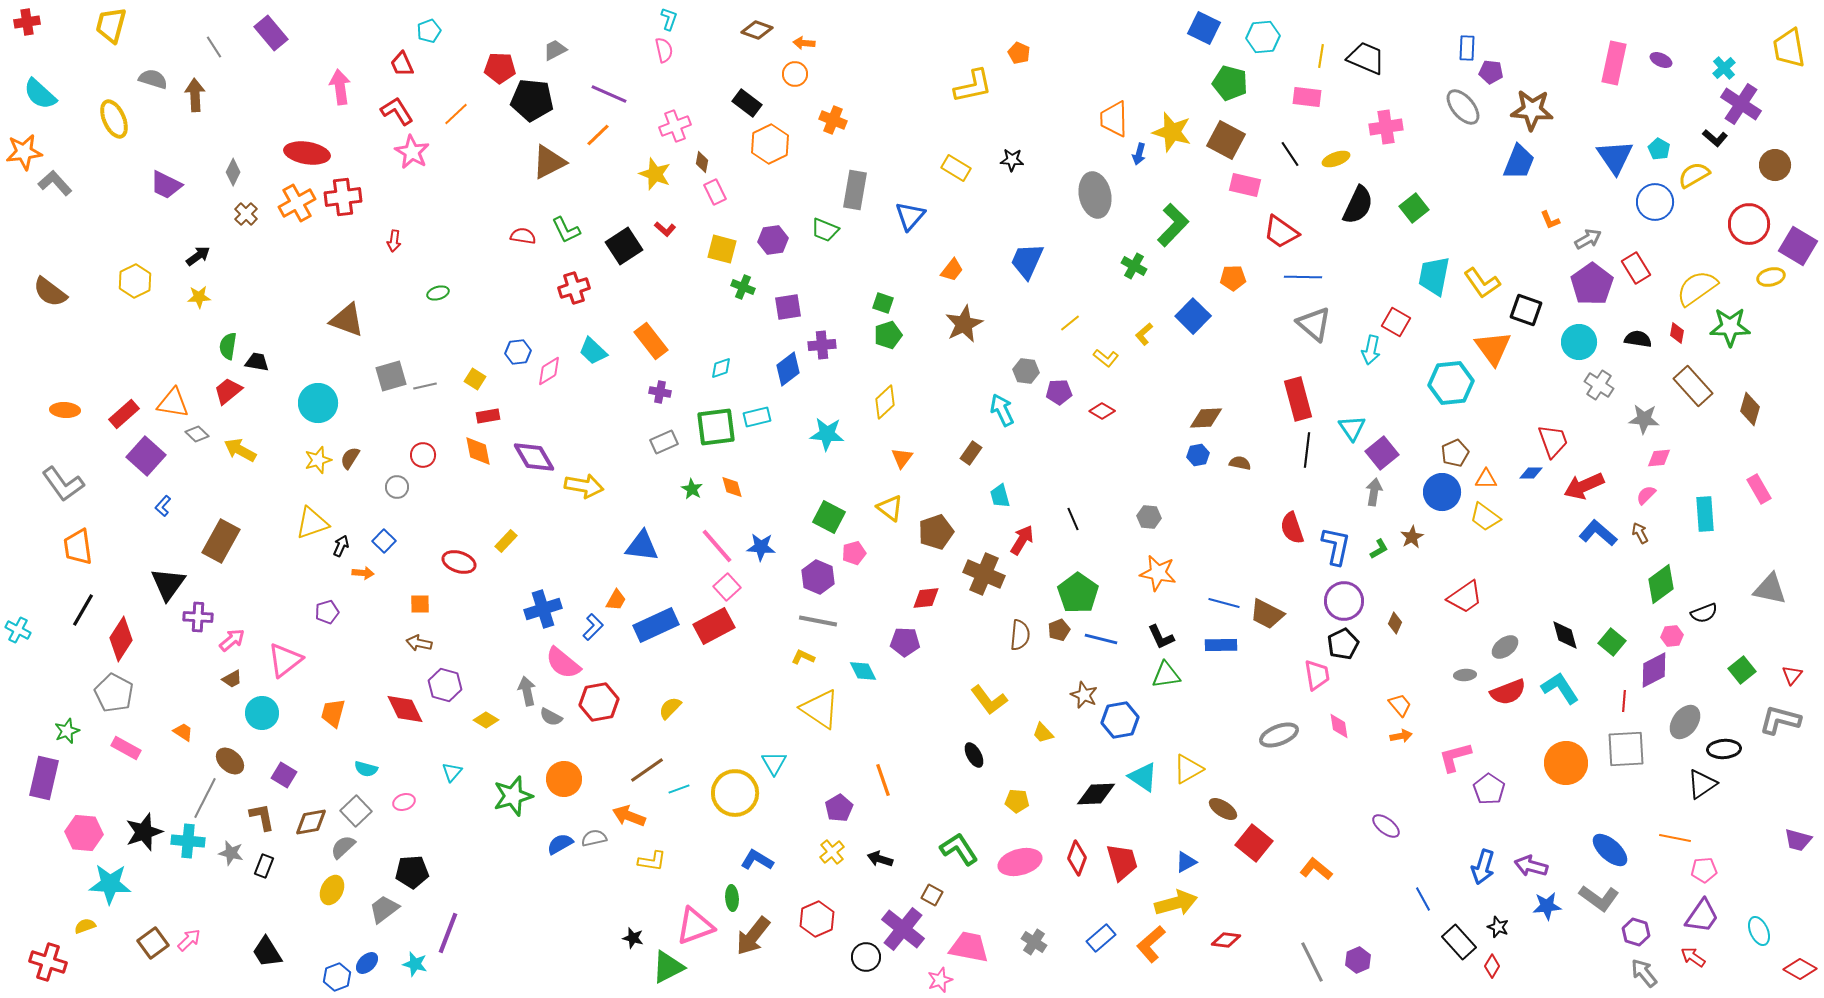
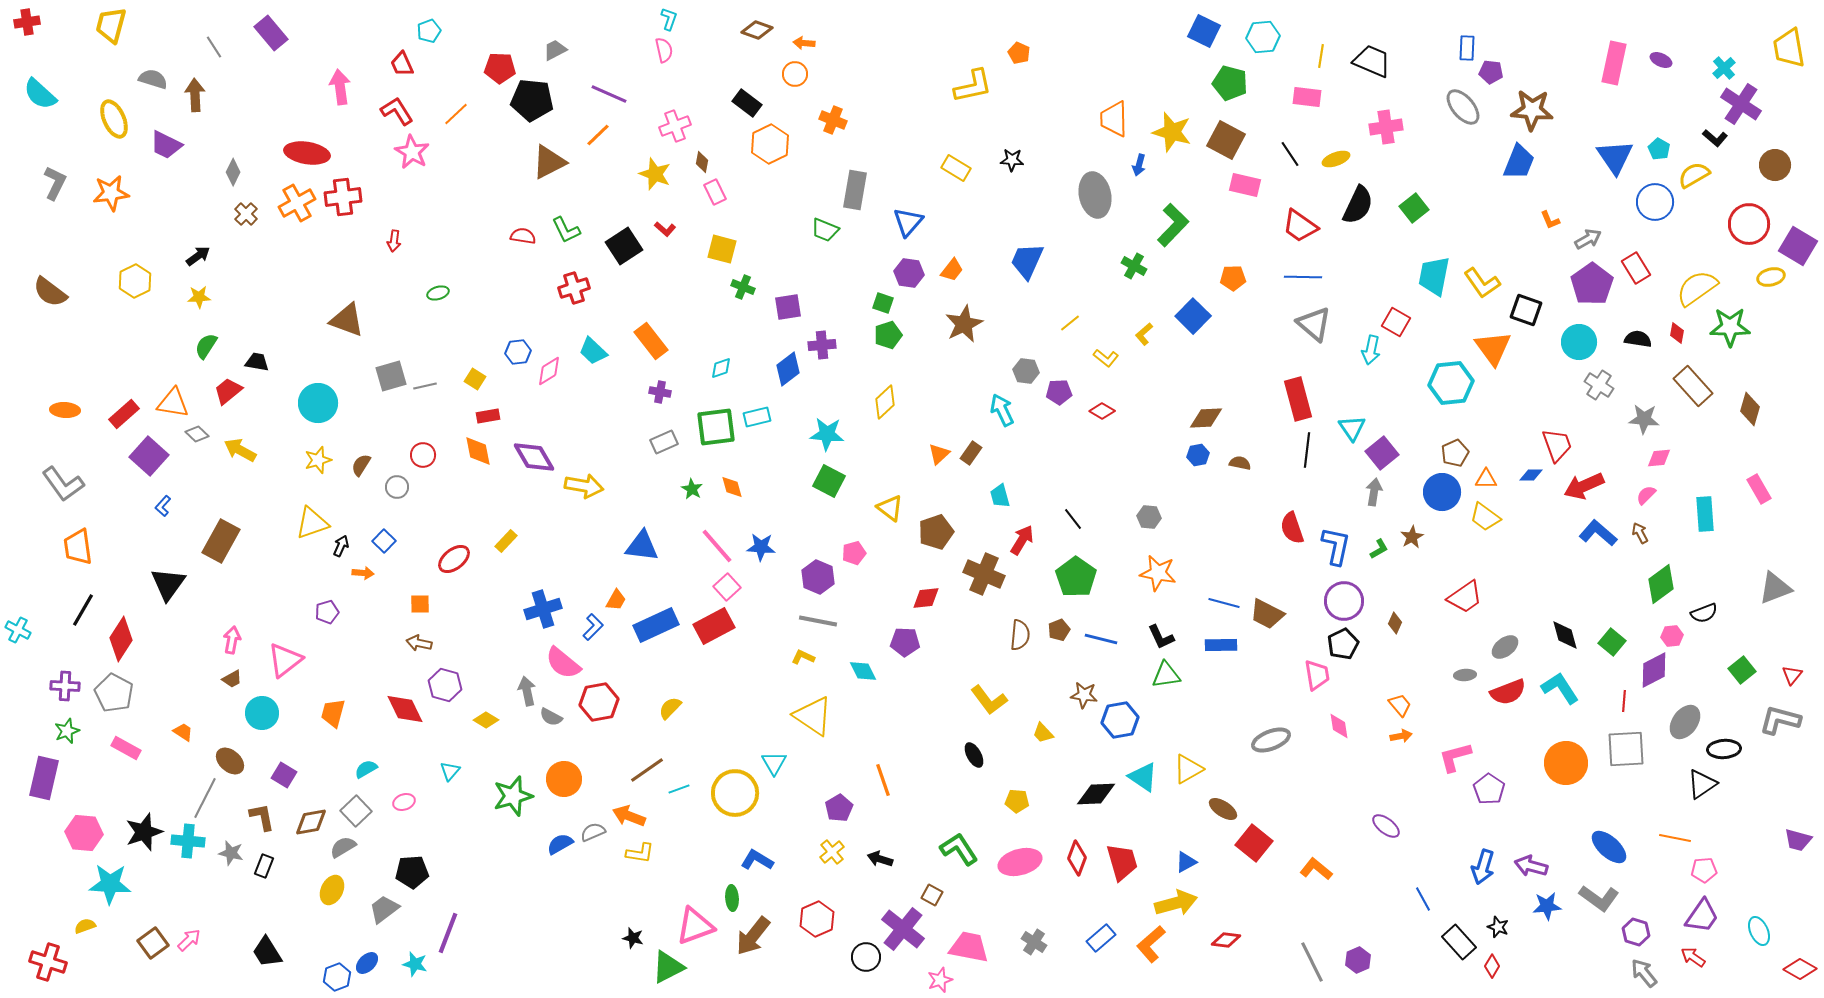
blue square at (1204, 28): moved 3 px down
black trapezoid at (1366, 58): moved 6 px right, 3 px down
orange star at (24, 152): moved 87 px right, 41 px down
blue arrow at (1139, 154): moved 11 px down
gray L-shape at (55, 183): rotated 68 degrees clockwise
purple trapezoid at (166, 185): moved 40 px up
blue triangle at (910, 216): moved 2 px left, 6 px down
red trapezoid at (1281, 232): moved 19 px right, 6 px up
purple hexagon at (773, 240): moved 136 px right, 33 px down; rotated 16 degrees clockwise
green semicircle at (228, 346): moved 22 px left; rotated 24 degrees clockwise
red trapezoid at (1553, 441): moved 4 px right, 4 px down
purple square at (146, 456): moved 3 px right
brown semicircle at (350, 458): moved 11 px right, 7 px down
orange triangle at (902, 458): moved 37 px right, 4 px up; rotated 10 degrees clockwise
blue diamond at (1531, 473): moved 2 px down
green square at (829, 517): moved 36 px up
black line at (1073, 519): rotated 15 degrees counterclockwise
red ellipse at (459, 562): moved 5 px left, 3 px up; rotated 56 degrees counterclockwise
gray triangle at (1770, 589): moved 5 px right, 1 px up; rotated 33 degrees counterclockwise
green pentagon at (1078, 593): moved 2 px left, 16 px up
purple cross at (198, 617): moved 133 px left, 69 px down
pink arrow at (232, 640): rotated 40 degrees counterclockwise
brown star at (1084, 695): rotated 16 degrees counterclockwise
yellow triangle at (820, 709): moved 7 px left, 7 px down
gray ellipse at (1279, 735): moved 8 px left, 5 px down
cyan semicircle at (366, 769): rotated 135 degrees clockwise
cyan triangle at (452, 772): moved 2 px left, 1 px up
gray semicircle at (594, 838): moved 1 px left, 6 px up; rotated 10 degrees counterclockwise
gray semicircle at (343, 847): rotated 12 degrees clockwise
blue ellipse at (1610, 850): moved 1 px left, 3 px up
yellow L-shape at (652, 861): moved 12 px left, 8 px up
